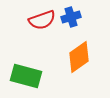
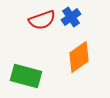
blue cross: rotated 18 degrees counterclockwise
